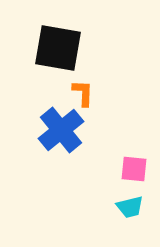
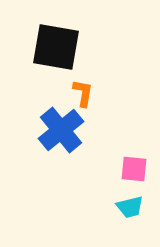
black square: moved 2 px left, 1 px up
orange L-shape: rotated 8 degrees clockwise
